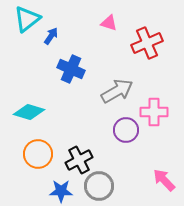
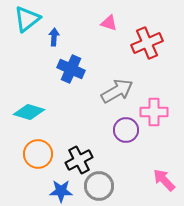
blue arrow: moved 3 px right, 1 px down; rotated 30 degrees counterclockwise
